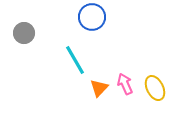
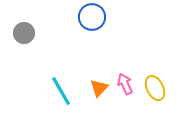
cyan line: moved 14 px left, 31 px down
